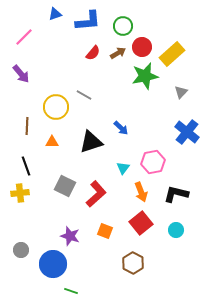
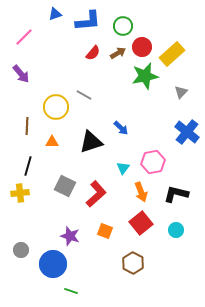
black line: moved 2 px right; rotated 36 degrees clockwise
